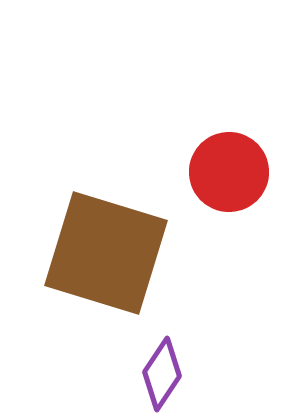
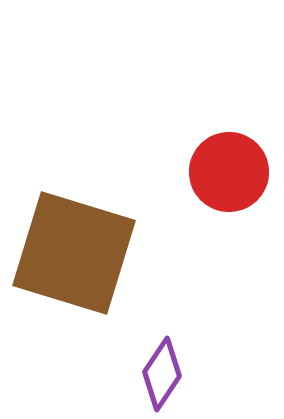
brown square: moved 32 px left
